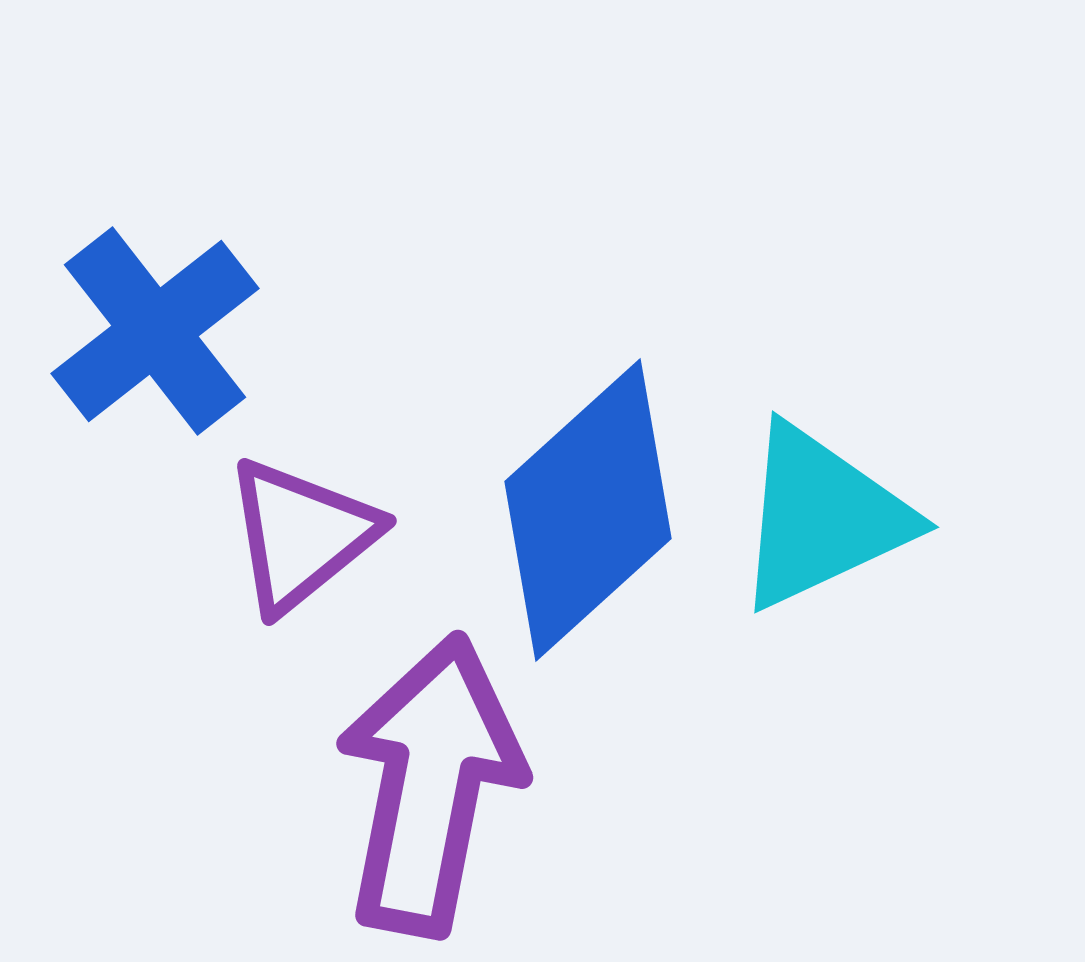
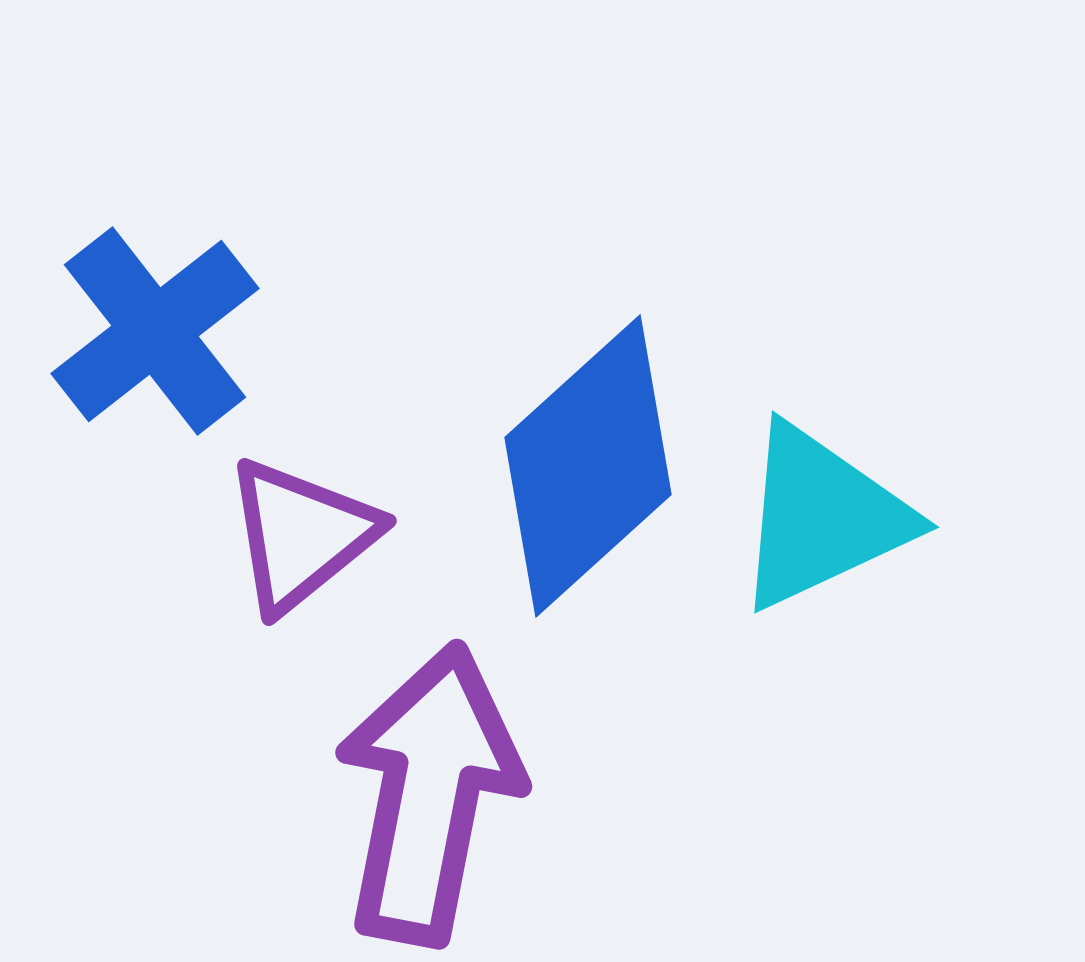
blue diamond: moved 44 px up
purple arrow: moved 1 px left, 9 px down
